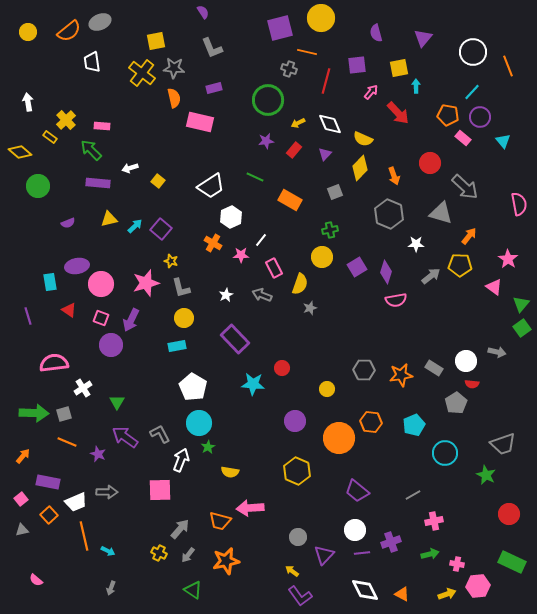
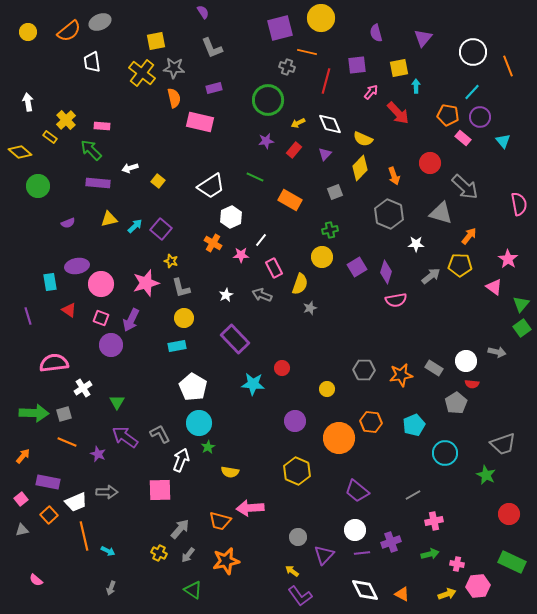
gray cross at (289, 69): moved 2 px left, 2 px up
